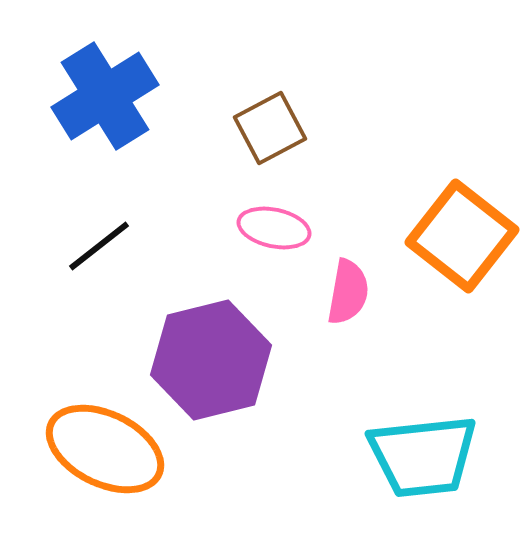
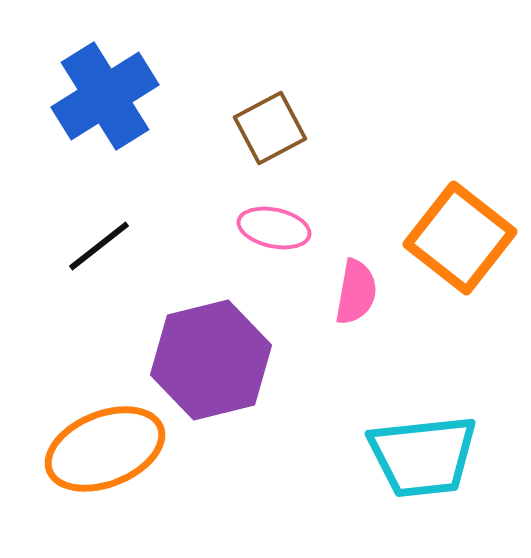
orange square: moved 2 px left, 2 px down
pink semicircle: moved 8 px right
orange ellipse: rotated 48 degrees counterclockwise
